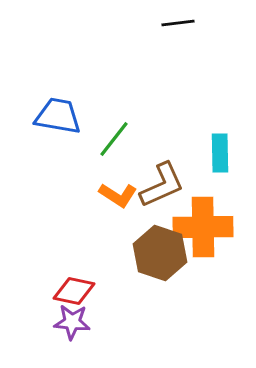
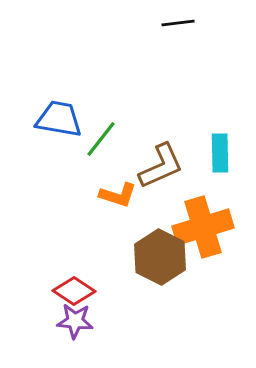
blue trapezoid: moved 1 px right, 3 px down
green line: moved 13 px left
brown L-shape: moved 1 px left, 19 px up
orange L-shape: rotated 15 degrees counterclockwise
orange cross: rotated 16 degrees counterclockwise
brown hexagon: moved 4 px down; rotated 8 degrees clockwise
red diamond: rotated 21 degrees clockwise
purple star: moved 3 px right, 1 px up
